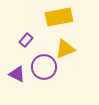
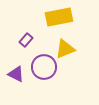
purple triangle: moved 1 px left
